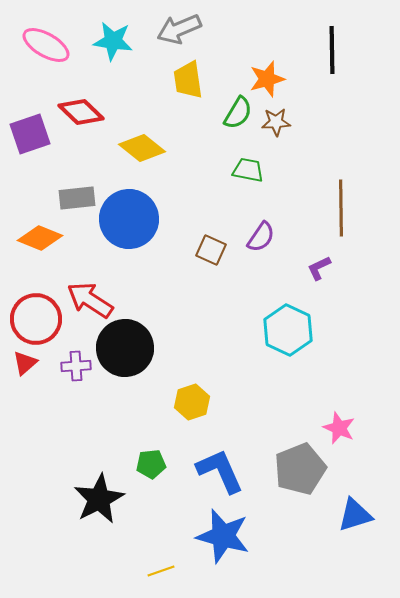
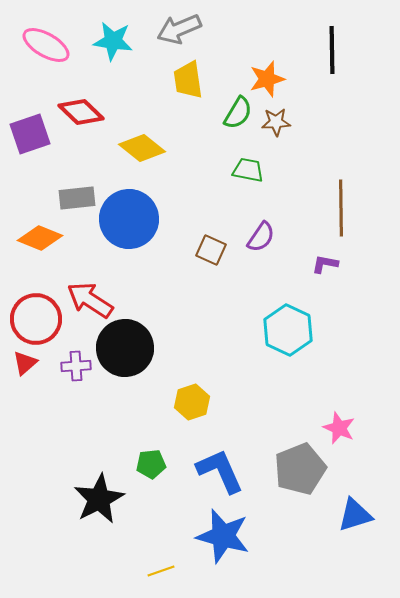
purple L-shape: moved 6 px right, 4 px up; rotated 36 degrees clockwise
